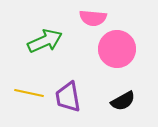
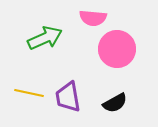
green arrow: moved 3 px up
black semicircle: moved 8 px left, 2 px down
